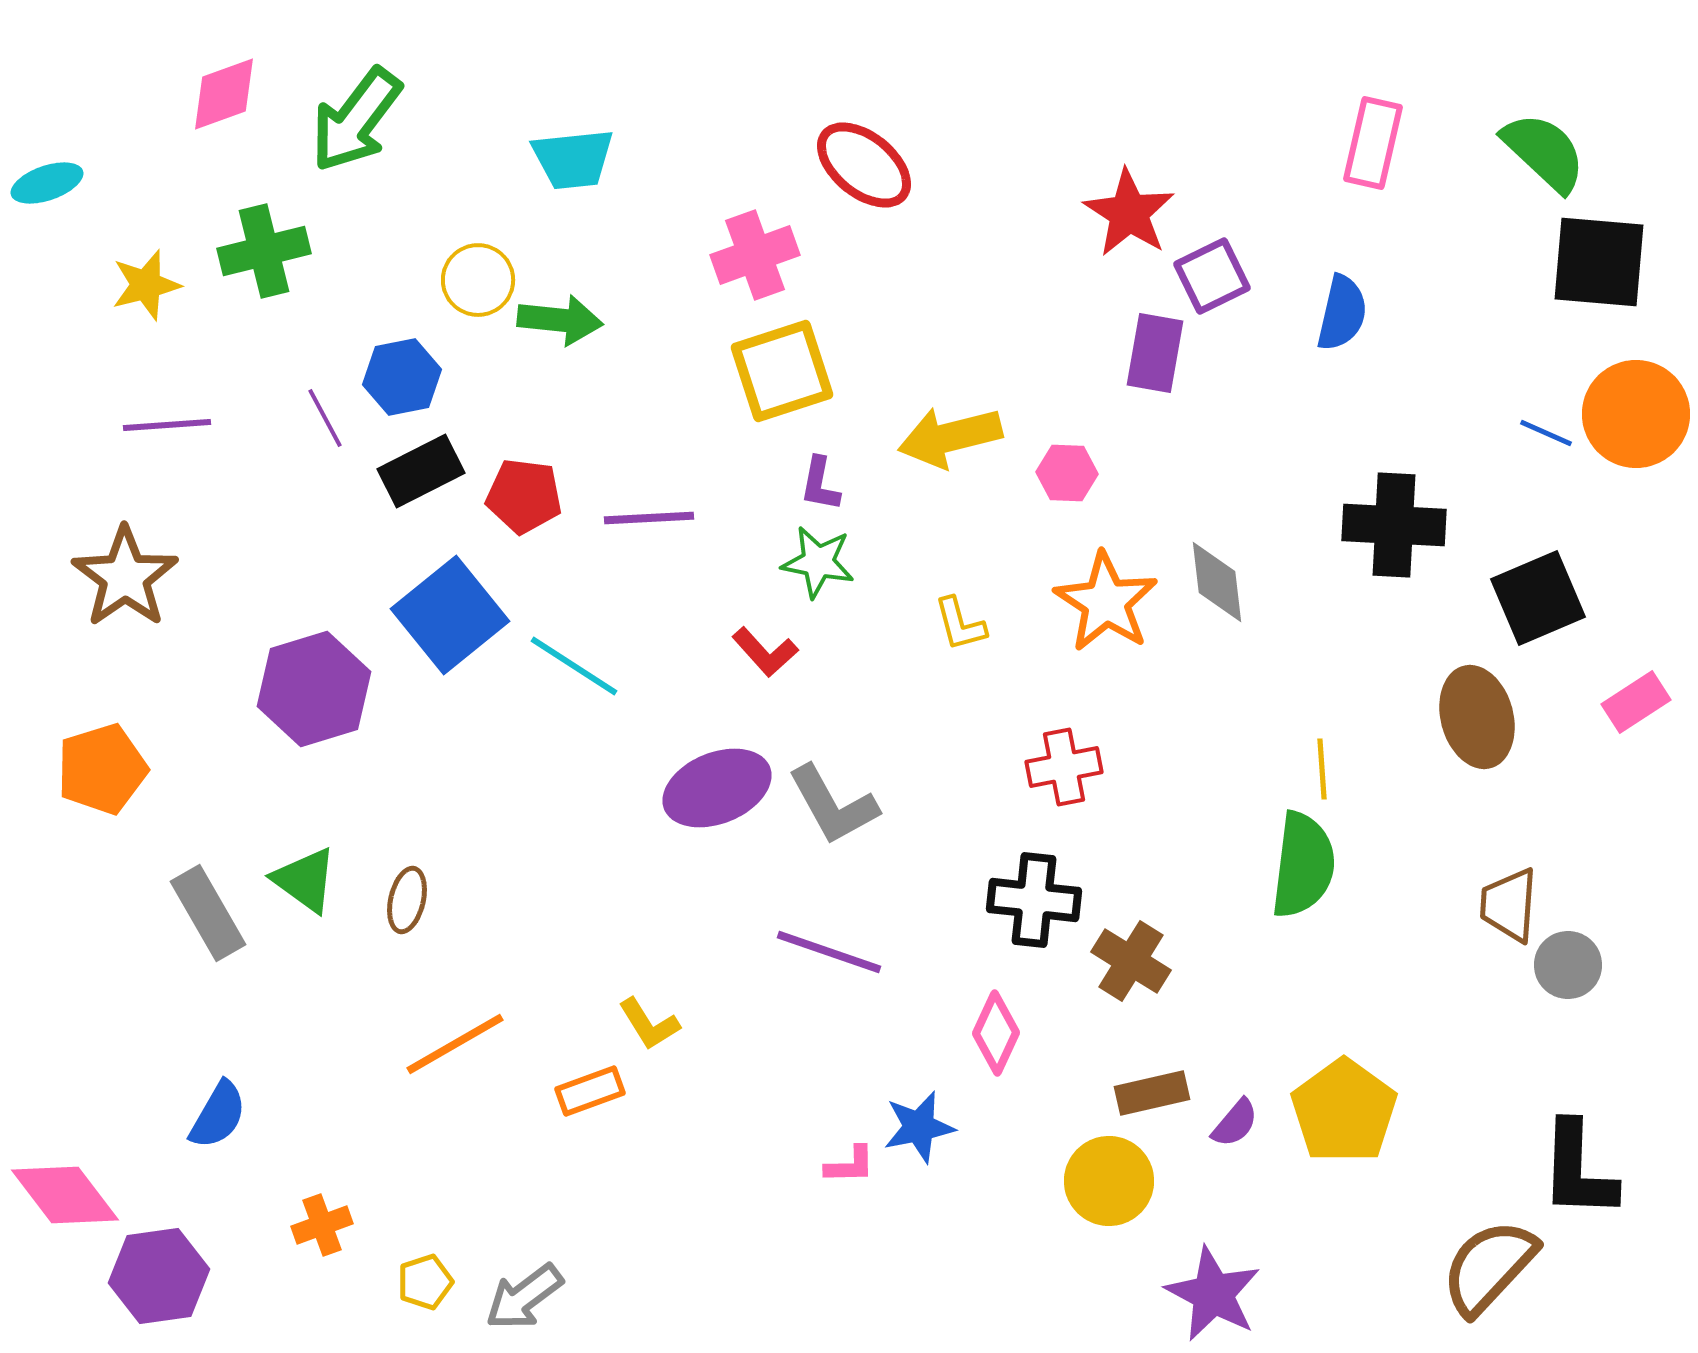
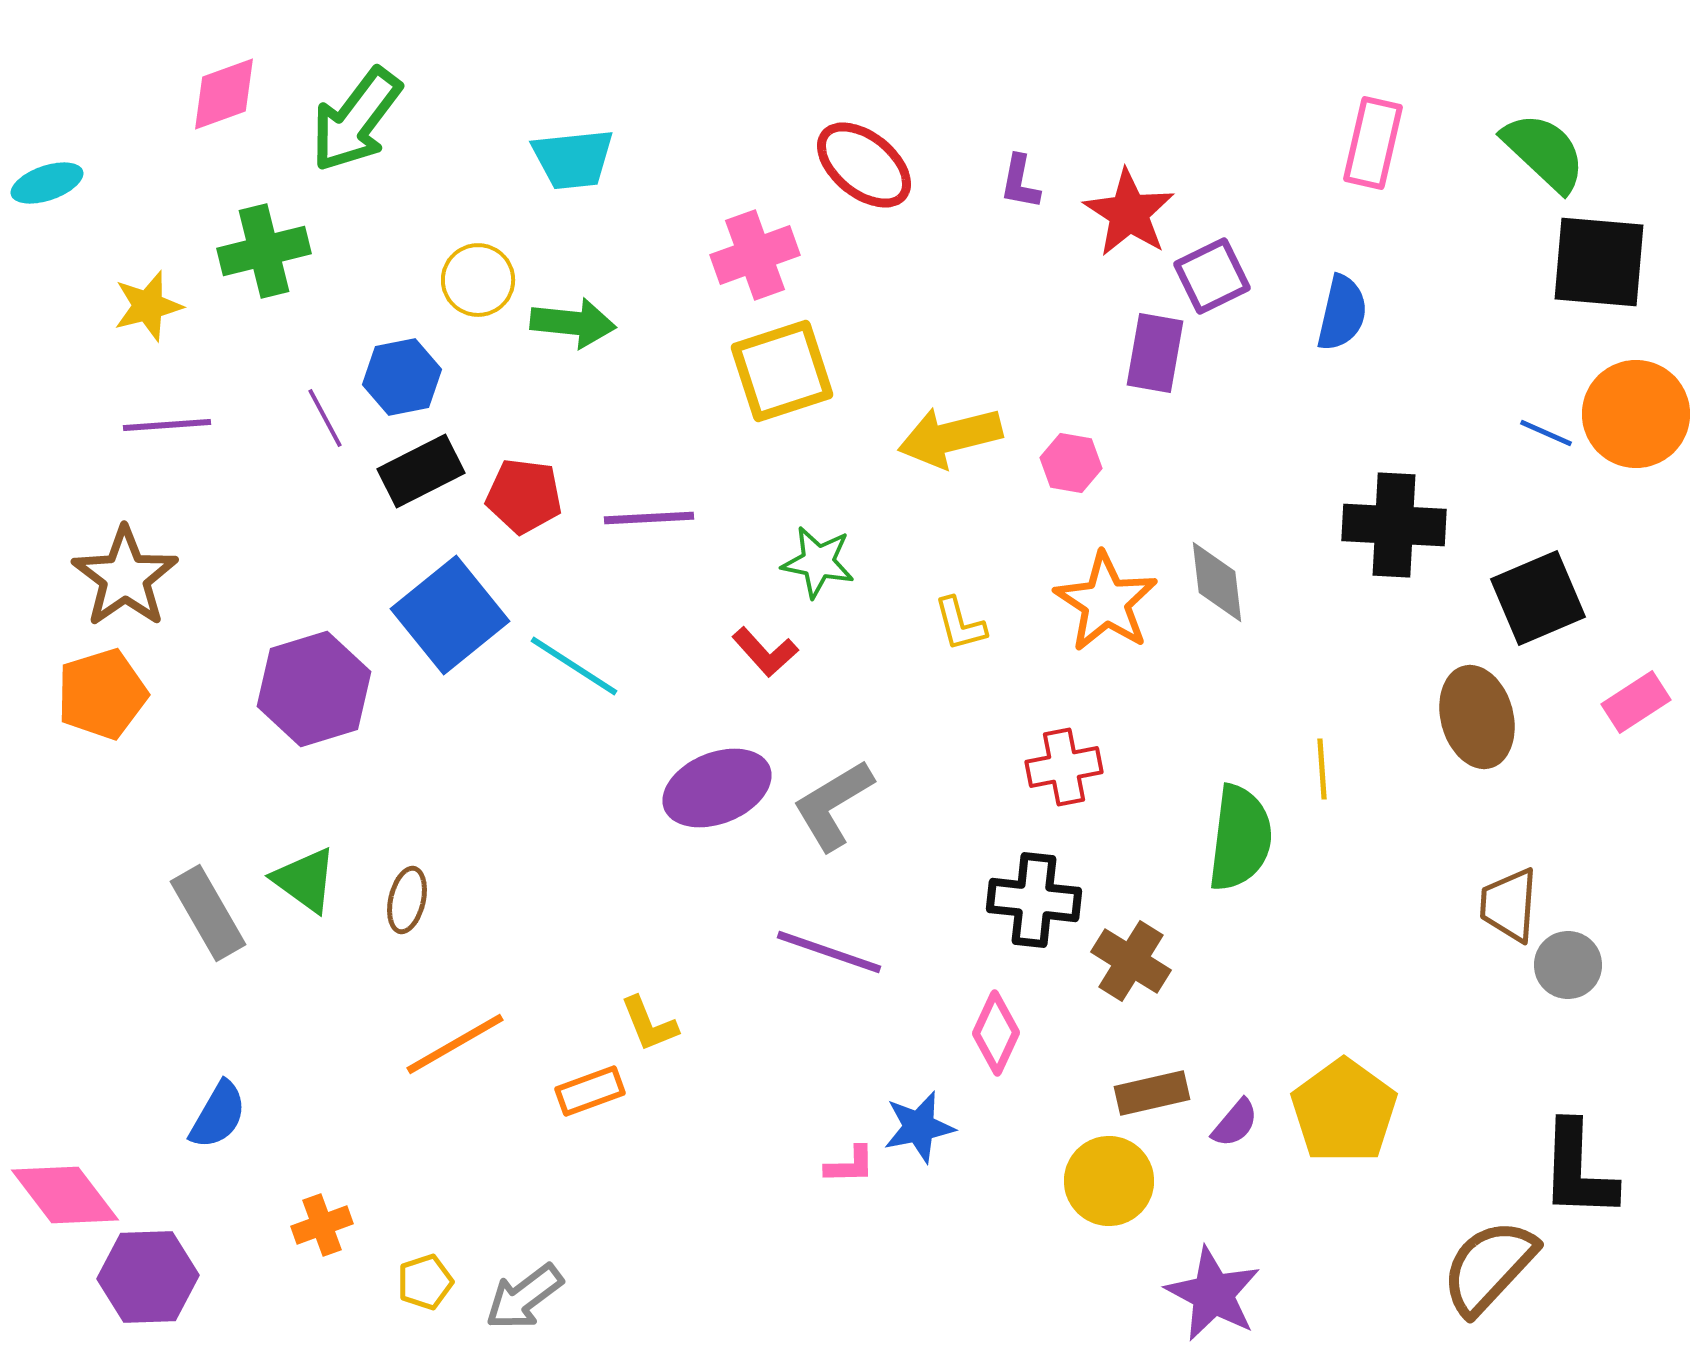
yellow star at (146, 285): moved 2 px right, 21 px down
green arrow at (560, 320): moved 13 px right, 3 px down
pink hexagon at (1067, 473): moved 4 px right, 10 px up; rotated 8 degrees clockwise
purple L-shape at (820, 484): moved 200 px right, 302 px up
orange pentagon at (102, 769): moved 75 px up
gray L-shape at (833, 805): rotated 88 degrees clockwise
green semicircle at (1303, 865): moved 63 px left, 27 px up
yellow L-shape at (649, 1024): rotated 10 degrees clockwise
purple hexagon at (159, 1276): moved 11 px left, 1 px down; rotated 6 degrees clockwise
